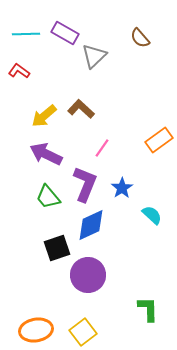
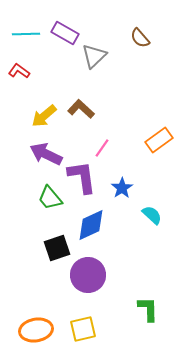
purple L-shape: moved 3 px left, 7 px up; rotated 30 degrees counterclockwise
green trapezoid: moved 2 px right, 1 px down
yellow square: moved 3 px up; rotated 24 degrees clockwise
